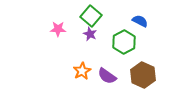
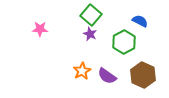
green square: moved 1 px up
pink star: moved 18 px left
